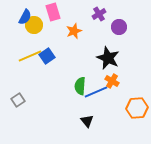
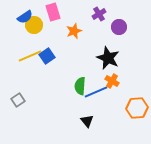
blue semicircle: rotated 28 degrees clockwise
